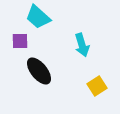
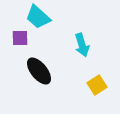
purple square: moved 3 px up
yellow square: moved 1 px up
